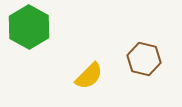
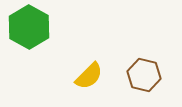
brown hexagon: moved 16 px down
